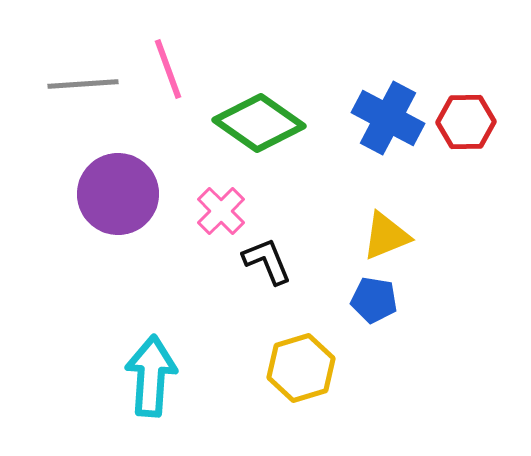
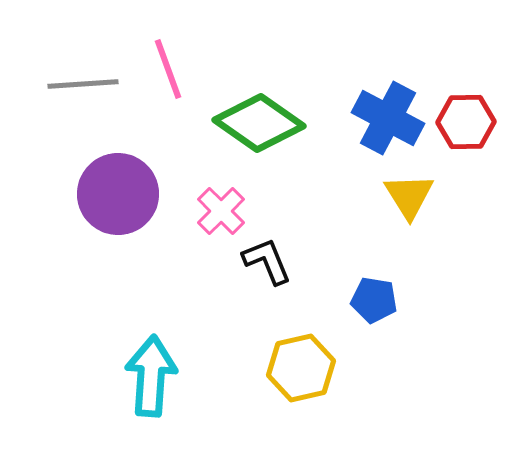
yellow triangle: moved 23 px right, 40 px up; rotated 40 degrees counterclockwise
yellow hexagon: rotated 4 degrees clockwise
